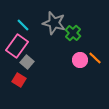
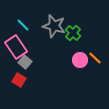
gray star: moved 3 px down
pink rectangle: moved 1 px left, 1 px down; rotated 70 degrees counterclockwise
gray square: moved 2 px left
